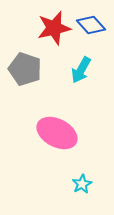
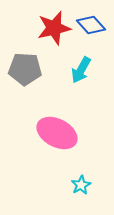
gray pentagon: rotated 16 degrees counterclockwise
cyan star: moved 1 px left, 1 px down
